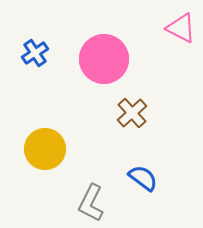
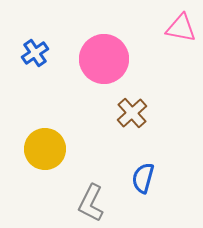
pink triangle: rotated 16 degrees counterclockwise
blue semicircle: rotated 112 degrees counterclockwise
